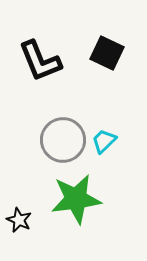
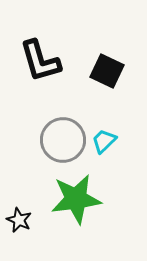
black square: moved 18 px down
black L-shape: rotated 6 degrees clockwise
